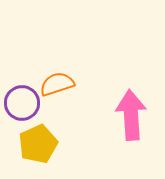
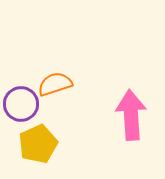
orange semicircle: moved 2 px left
purple circle: moved 1 px left, 1 px down
